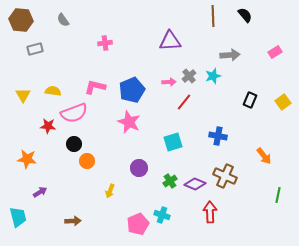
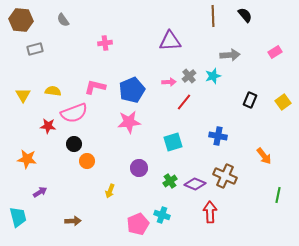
pink star: rotated 30 degrees counterclockwise
